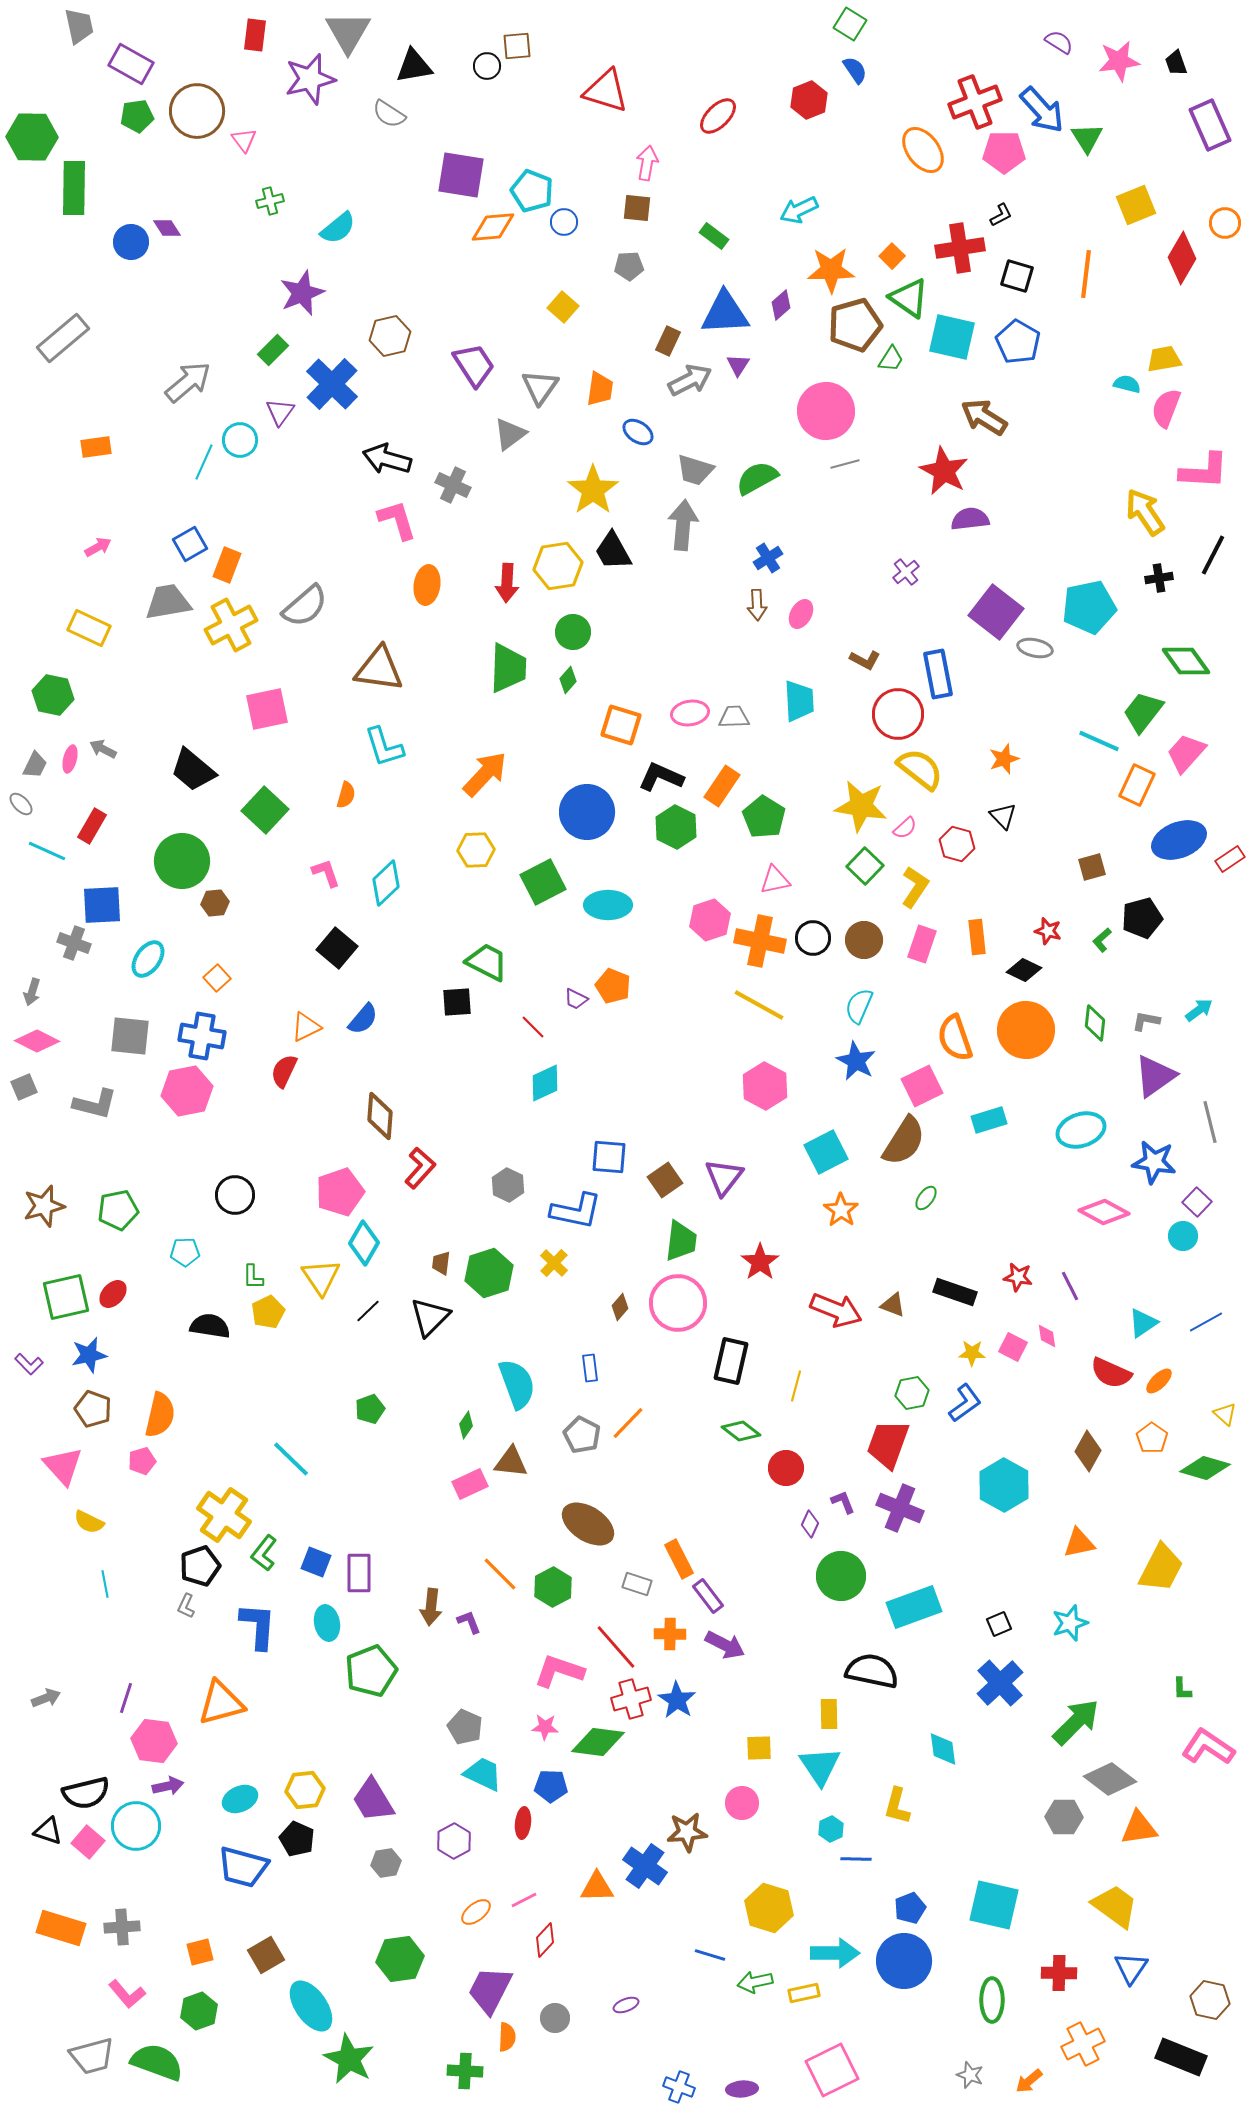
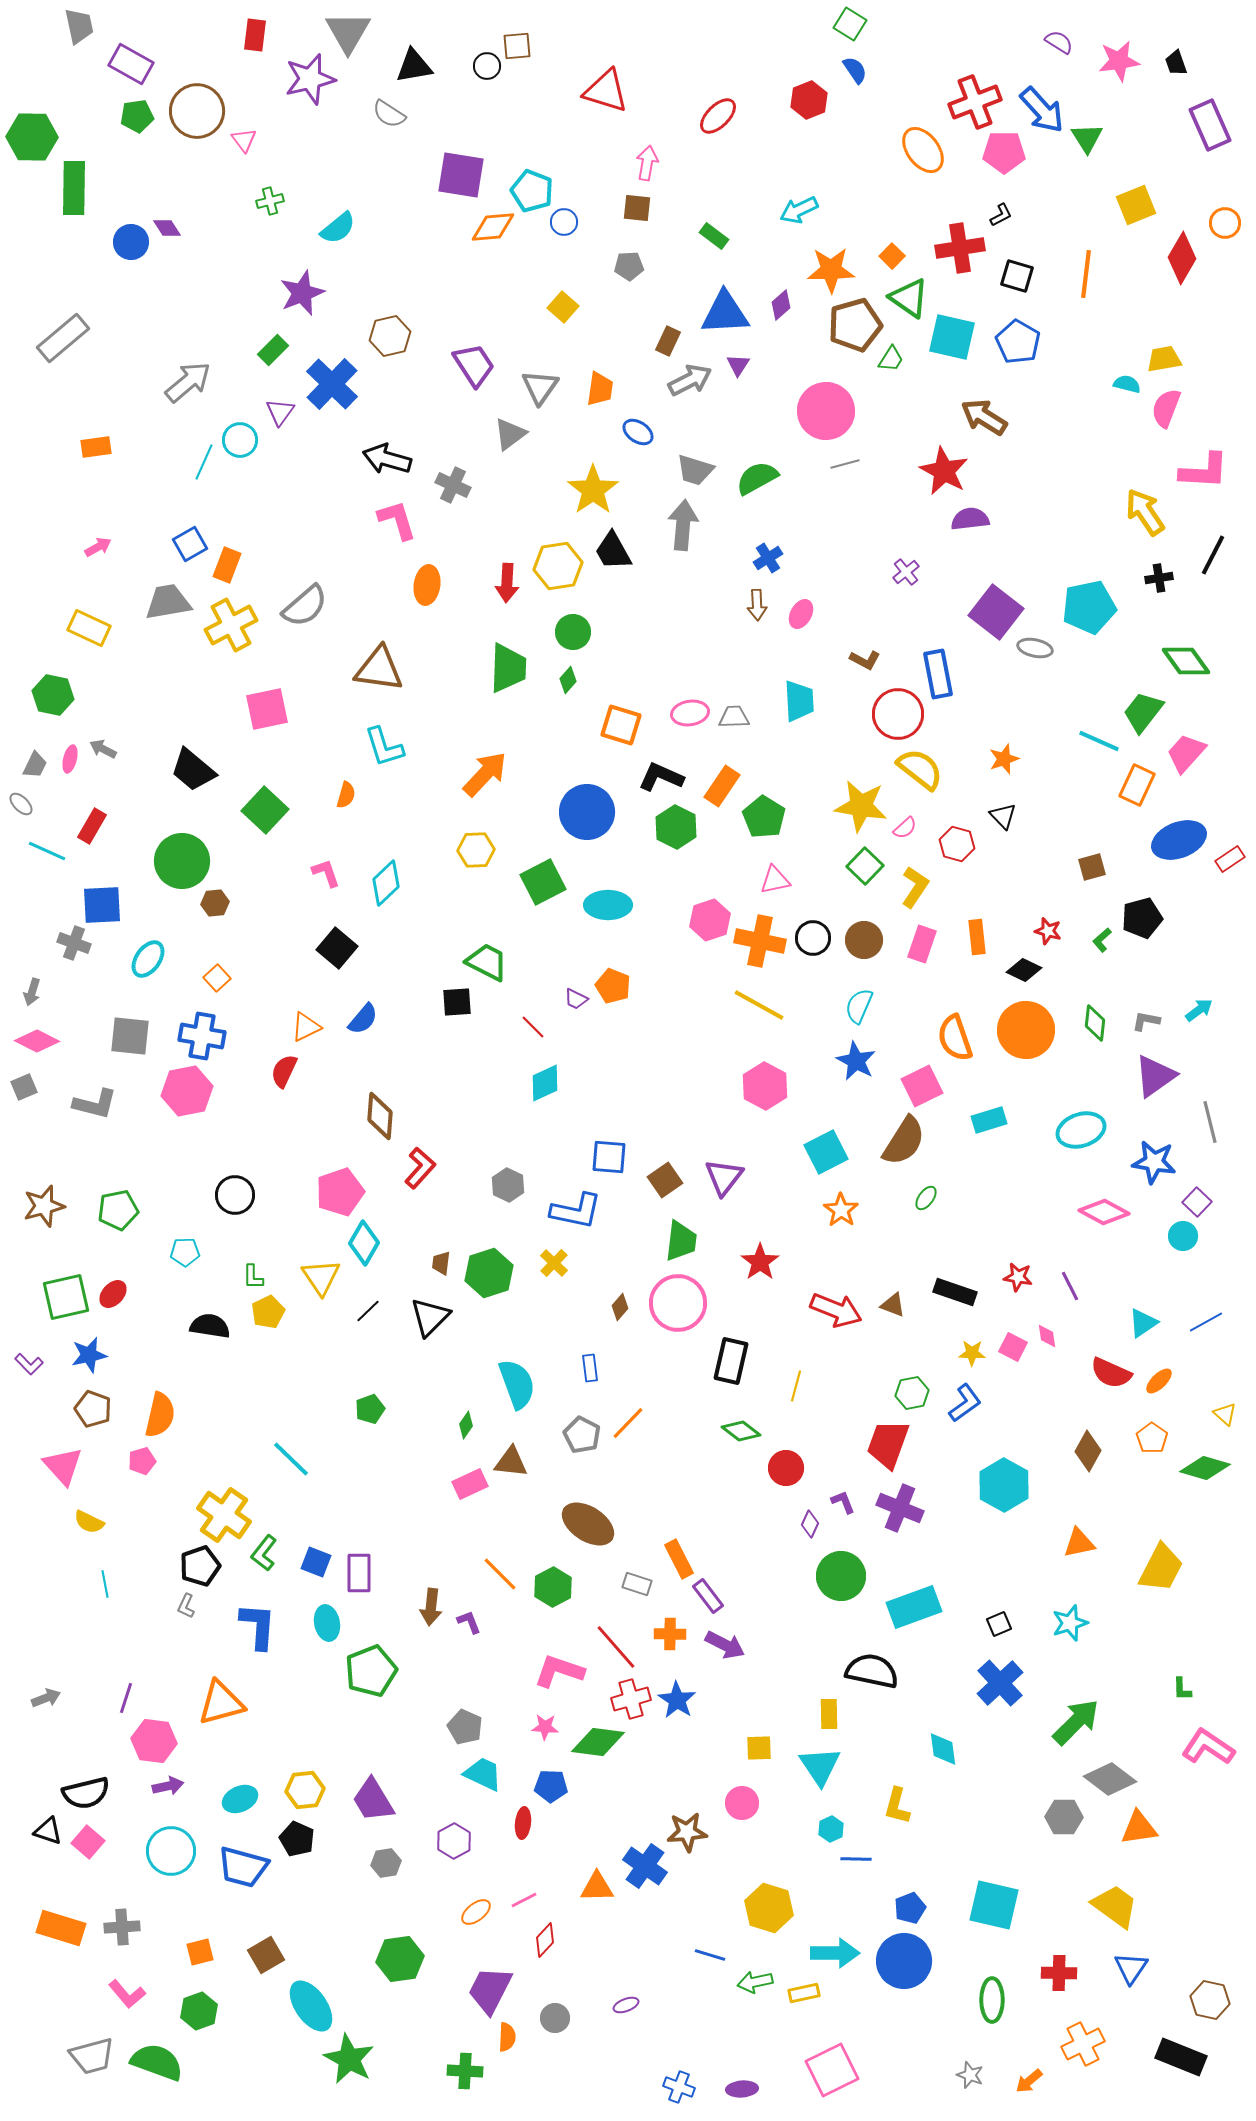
cyan circle at (136, 1826): moved 35 px right, 25 px down
